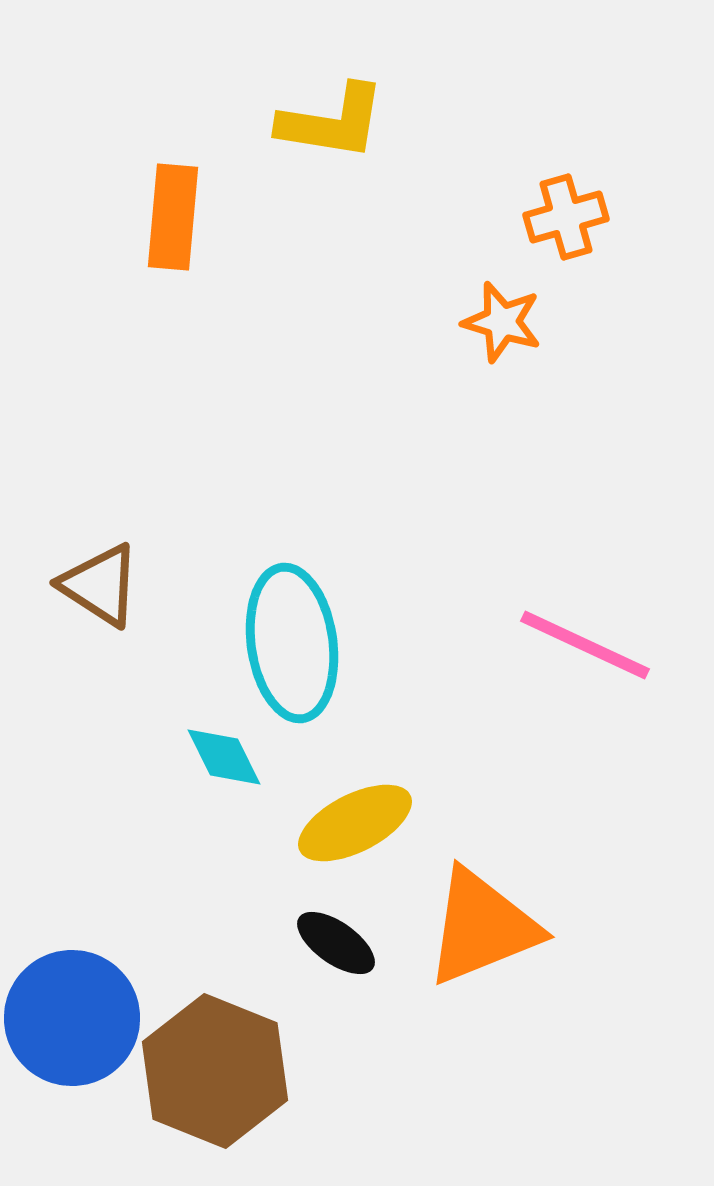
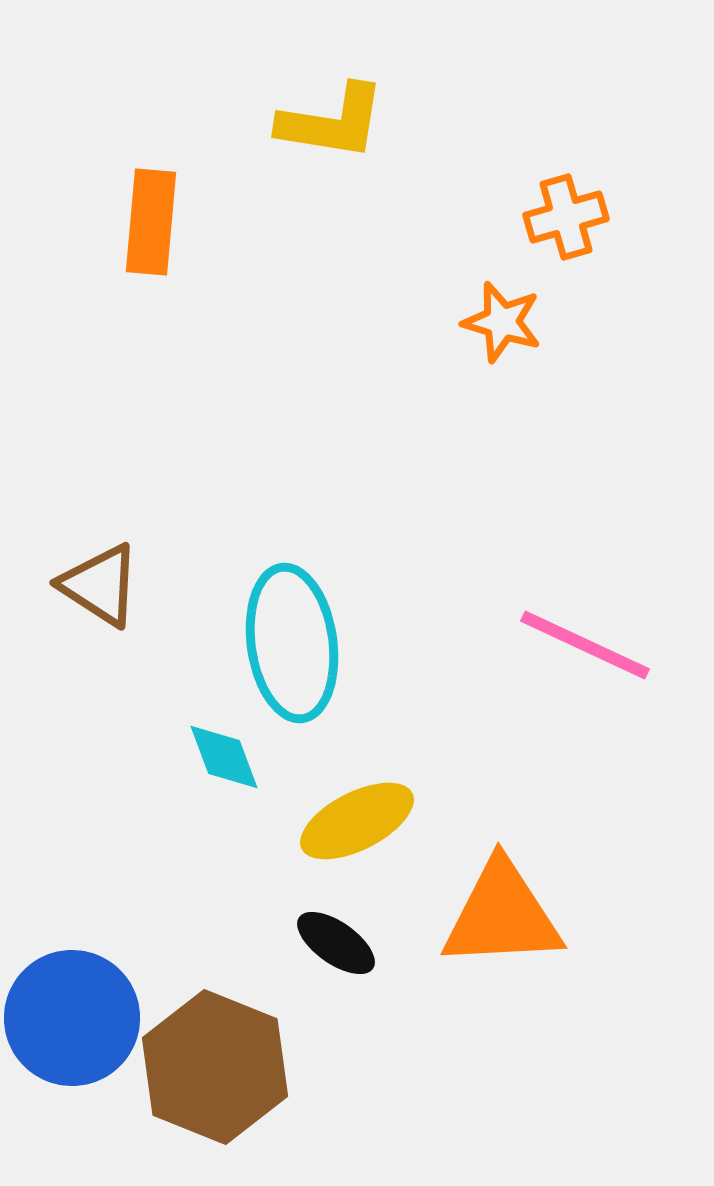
orange rectangle: moved 22 px left, 5 px down
cyan diamond: rotated 6 degrees clockwise
yellow ellipse: moved 2 px right, 2 px up
orange triangle: moved 20 px right, 12 px up; rotated 19 degrees clockwise
brown hexagon: moved 4 px up
